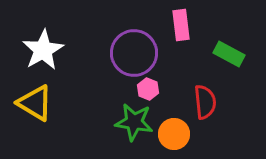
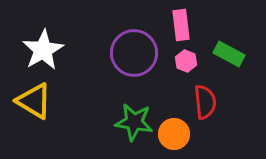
pink hexagon: moved 38 px right, 28 px up
yellow triangle: moved 1 px left, 2 px up
